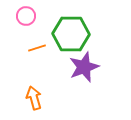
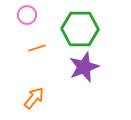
pink circle: moved 1 px right, 1 px up
green hexagon: moved 9 px right, 5 px up
orange arrow: rotated 55 degrees clockwise
